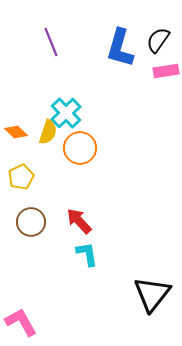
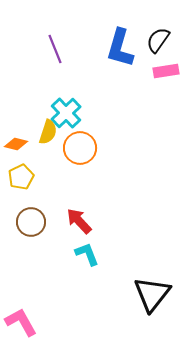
purple line: moved 4 px right, 7 px down
orange diamond: moved 12 px down; rotated 30 degrees counterclockwise
cyan L-shape: rotated 12 degrees counterclockwise
